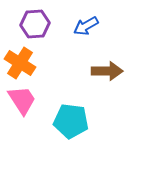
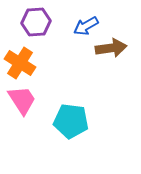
purple hexagon: moved 1 px right, 2 px up
brown arrow: moved 4 px right, 23 px up; rotated 8 degrees counterclockwise
